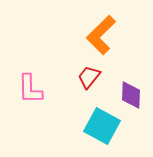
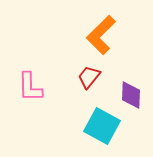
pink L-shape: moved 2 px up
